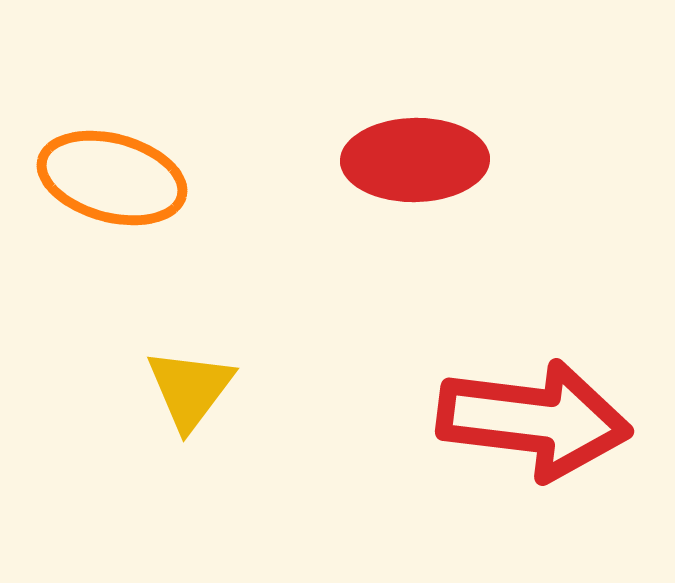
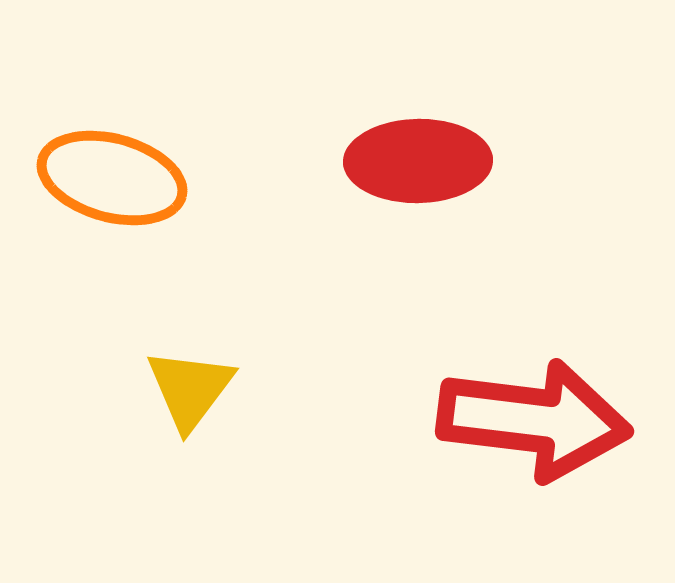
red ellipse: moved 3 px right, 1 px down
